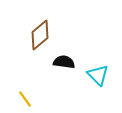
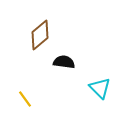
cyan triangle: moved 2 px right, 13 px down
